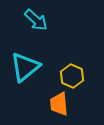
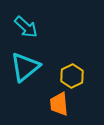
cyan arrow: moved 10 px left, 7 px down
yellow hexagon: rotated 10 degrees clockwise
